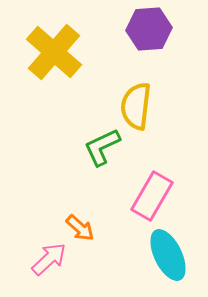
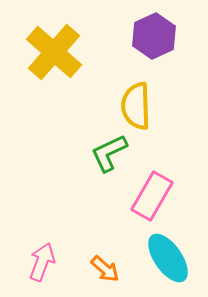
purple hexagon: moved 5 px right, 7 px down; rotated 21 degrees counterclockwise
yellow semicircle: rotated 9 degrees counterclockwise
green L-shape: moved 7 px right, 6 px down
orange arrow: moved 25 px right, 41 px down
cyan ellipse: moved 3 px down; rotated 9 degrees counterclockwise
pink arrow: moved 7 px left, 3 px down; rotated 27 degrees counterclockwise
